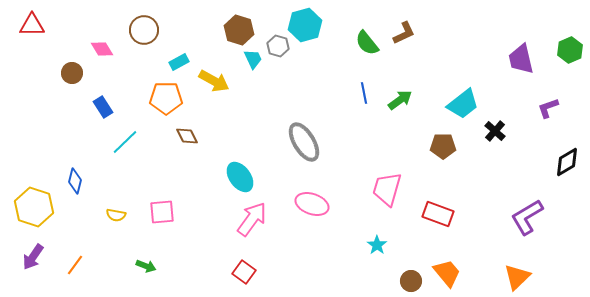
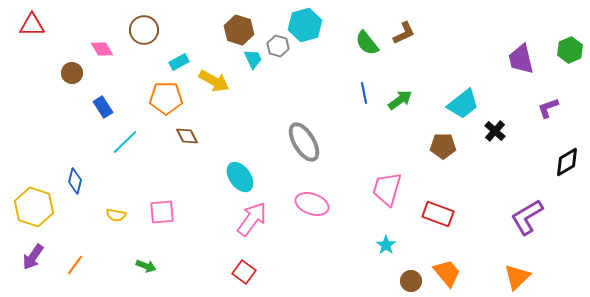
cyan star at (377, 245): moved 9 px right
